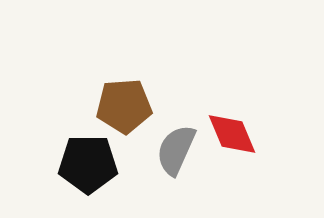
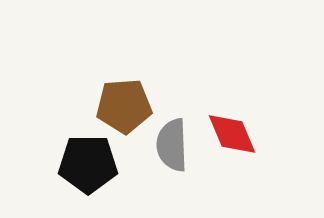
gray semicircle: moved 4 px left, 5 px up; rotated 26 degrees counterclockwise
